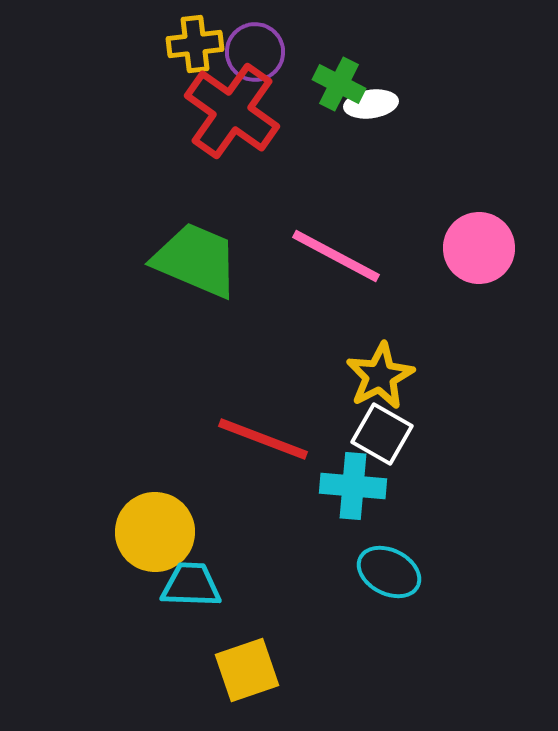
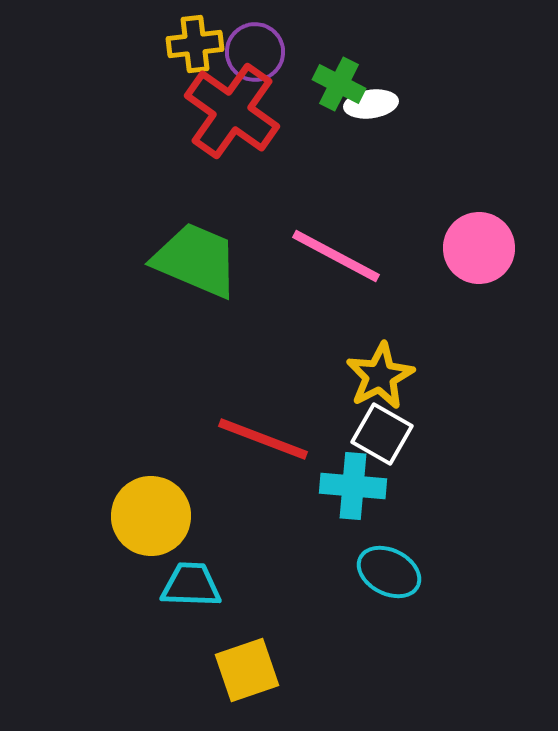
yellow circle: moved 4 px left, 16 px up
